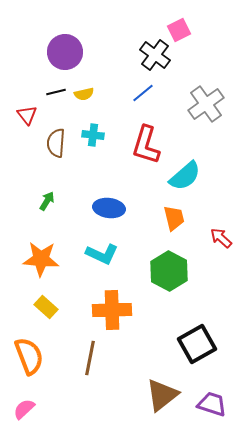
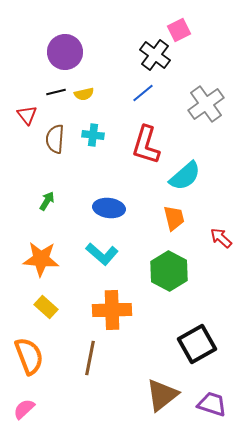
brown semicircle: moved 1 px left, 4 px up
cyan L-shape: rotated 16 degrees clockwise
